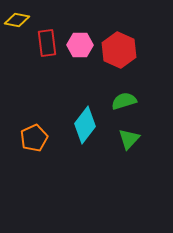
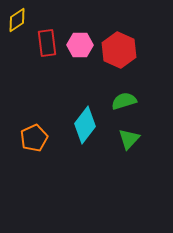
yellow diamond: rotated 45 degrees counterclockwise
